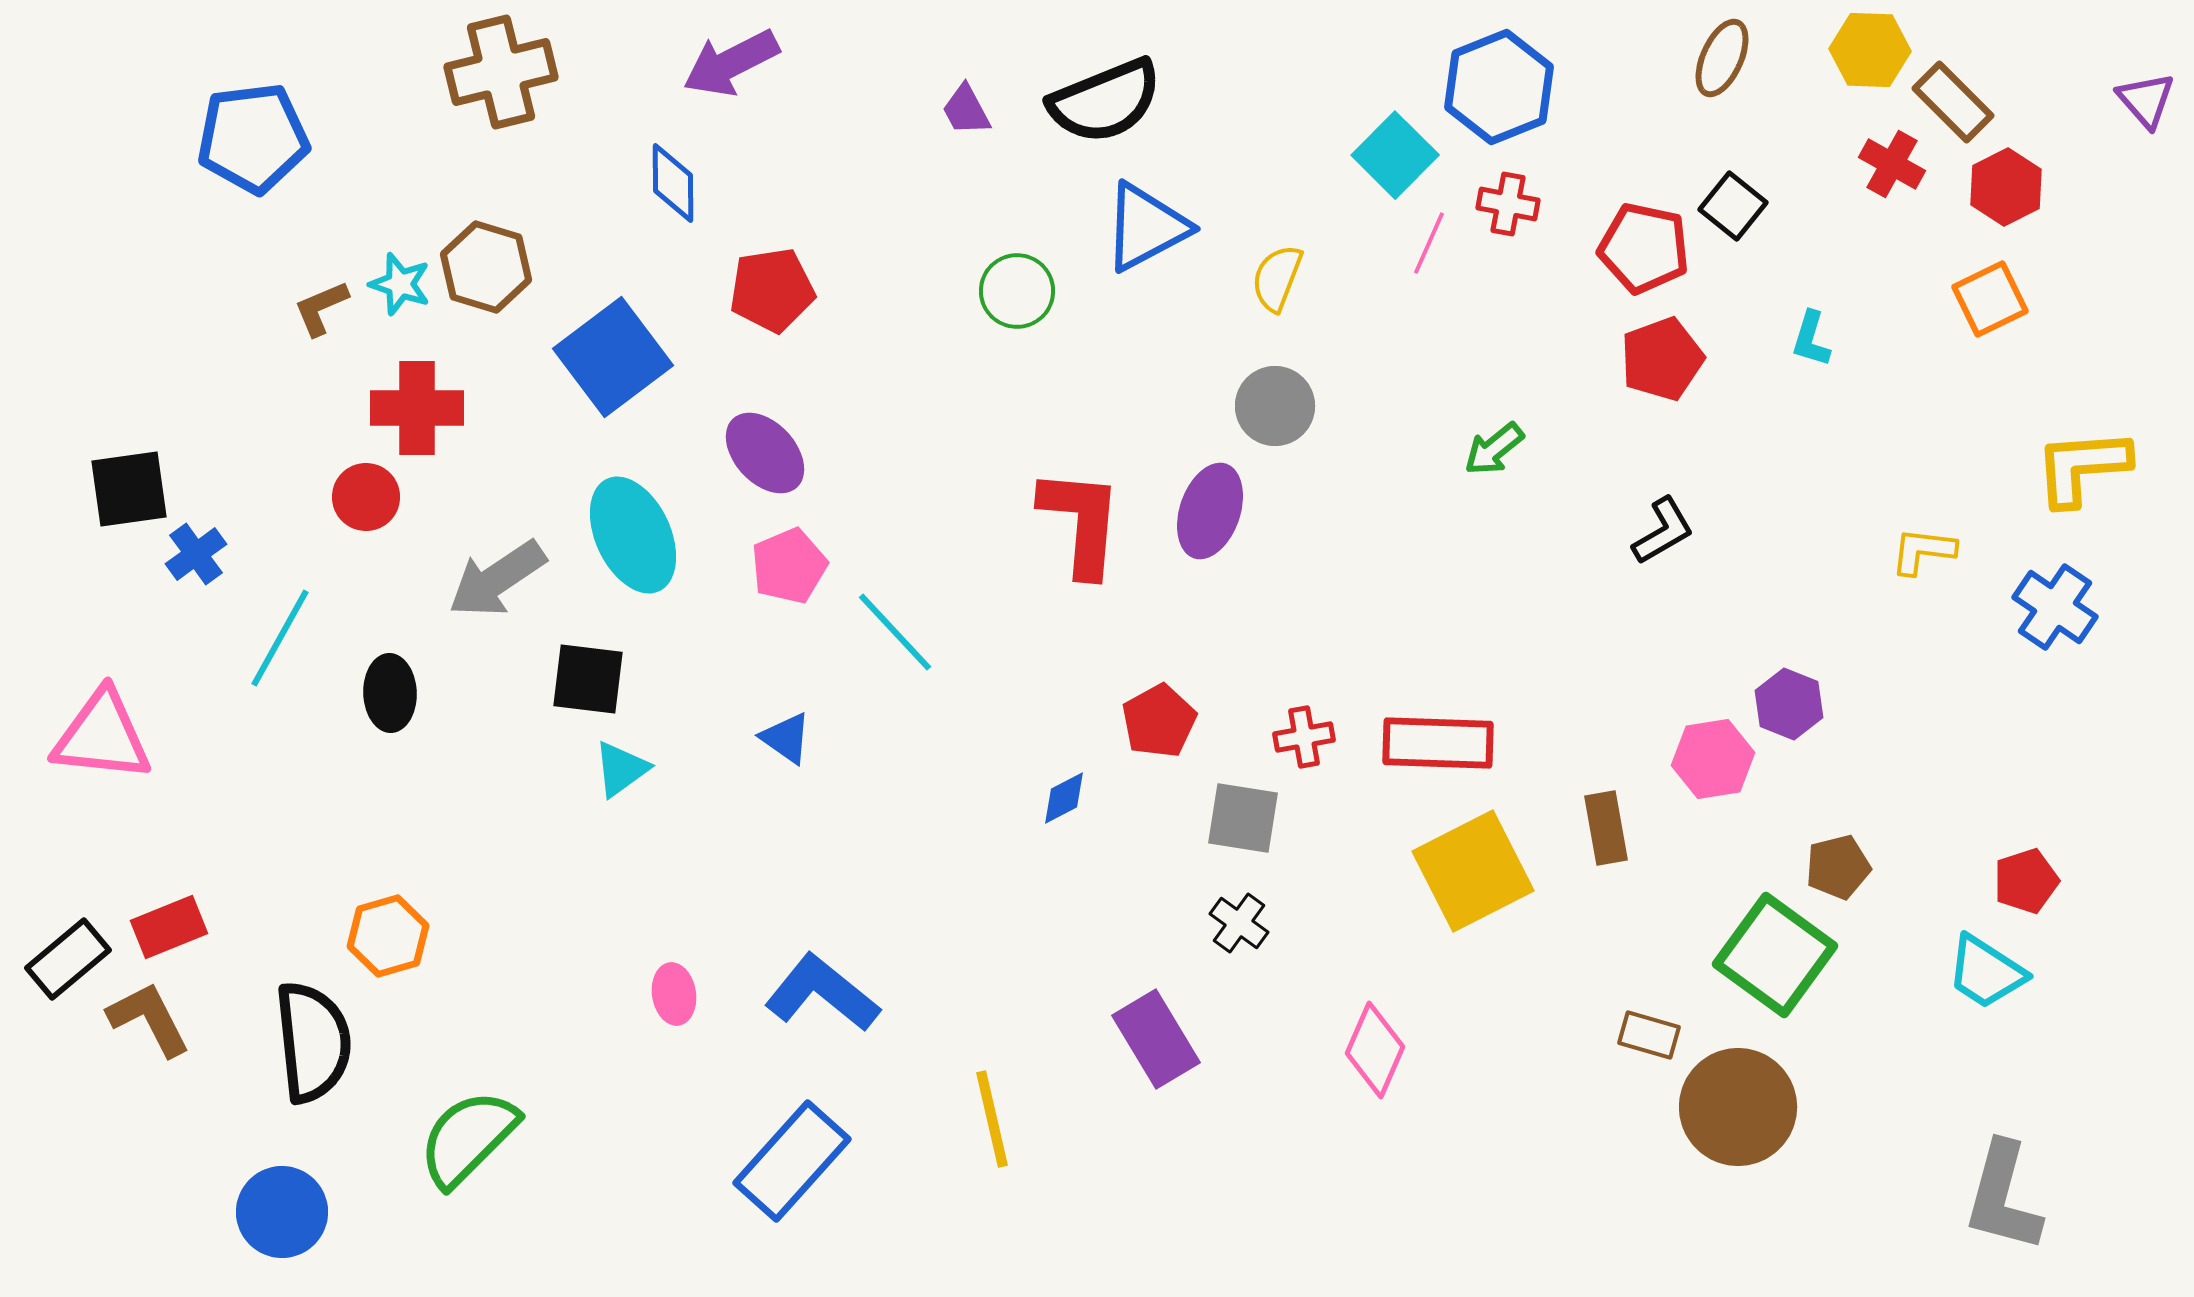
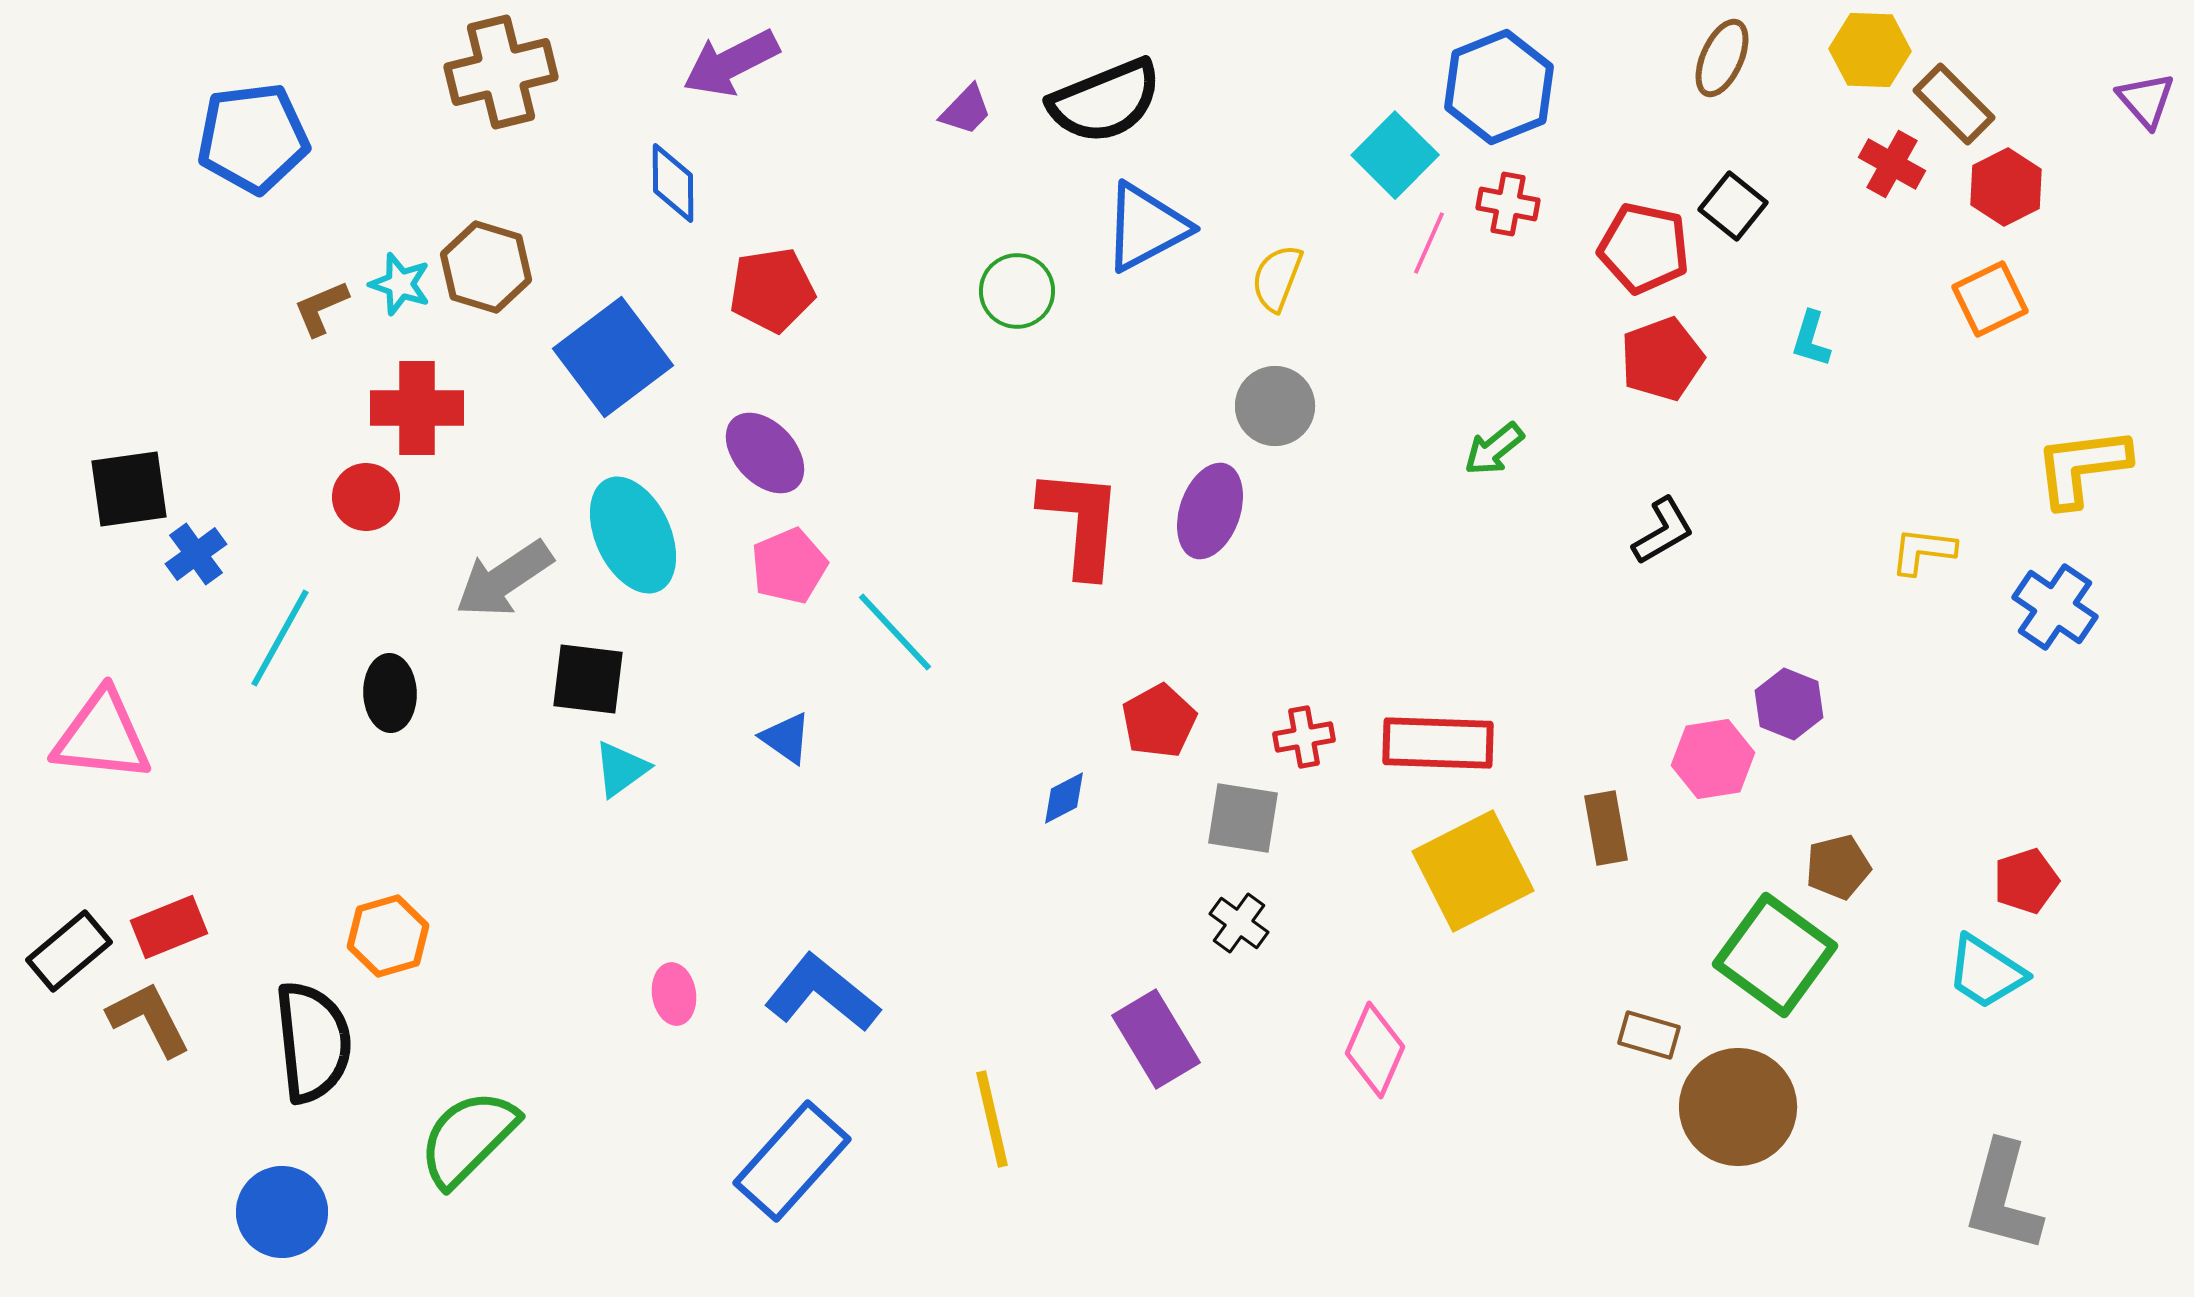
brown rectangle at (1953, 102): moved 1 px right, 2 px down
purple trapezoid at (966, 110): rotated 108 degrees counterclockwise
yellow L-shape at (2082, 467): rotated 3 degrees counterclockwise
gray arrow at (497, 579): moved 7 px right
black rectangle at (68, 959): moved 1 px right, 8 px up
